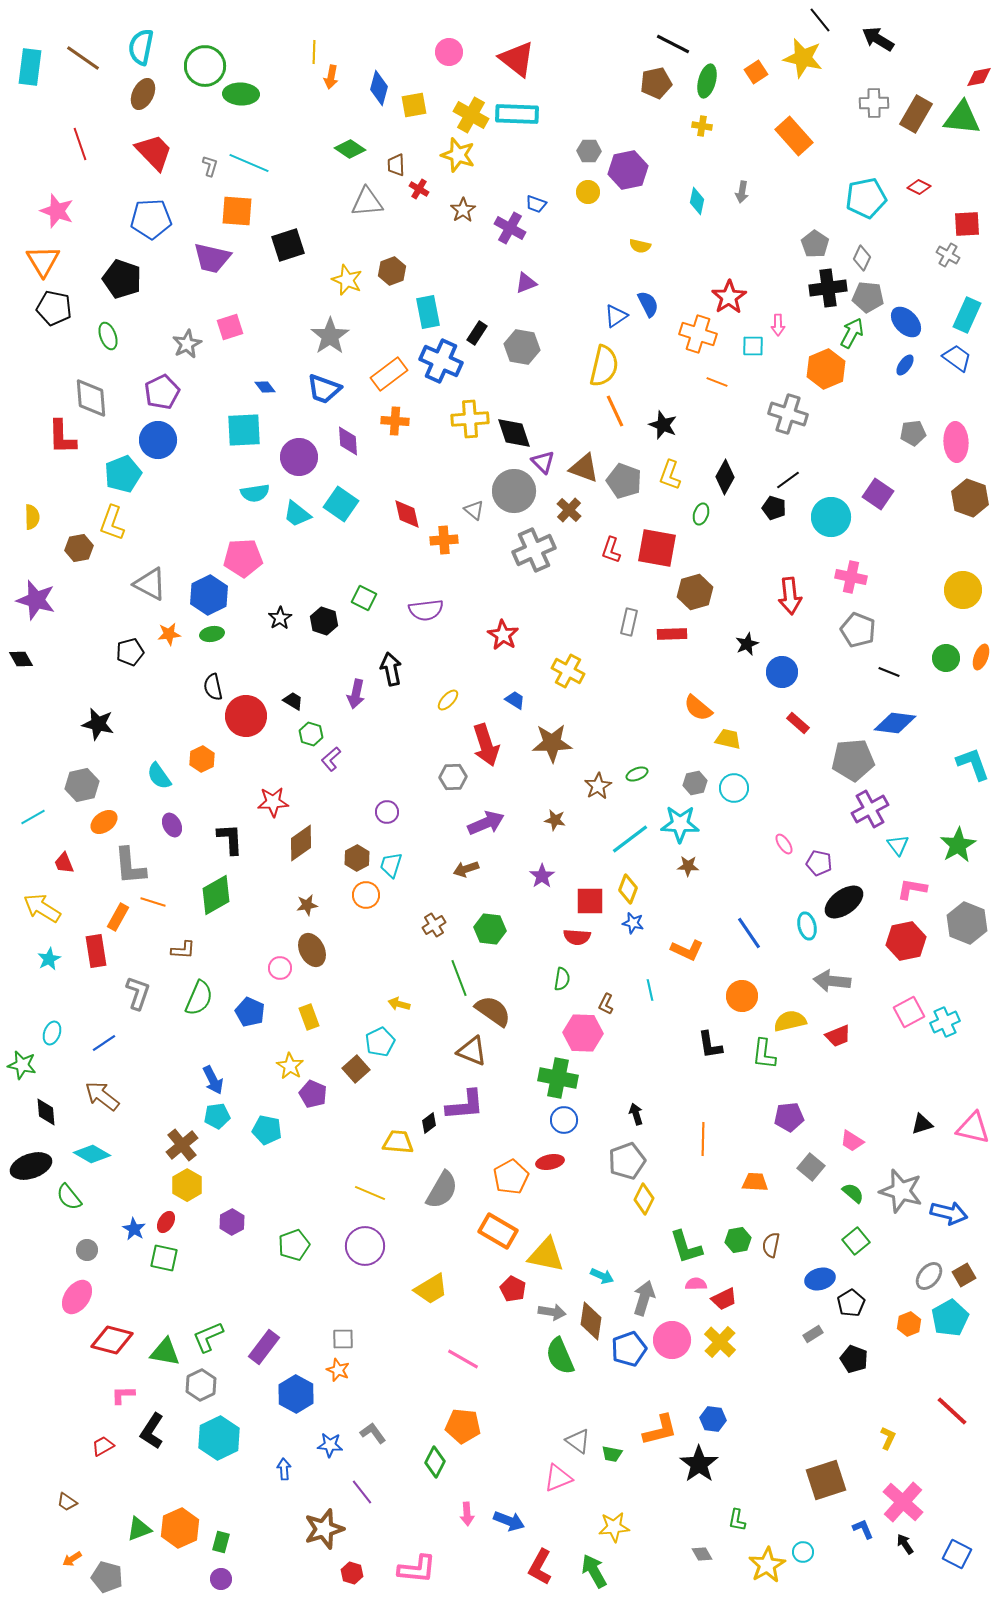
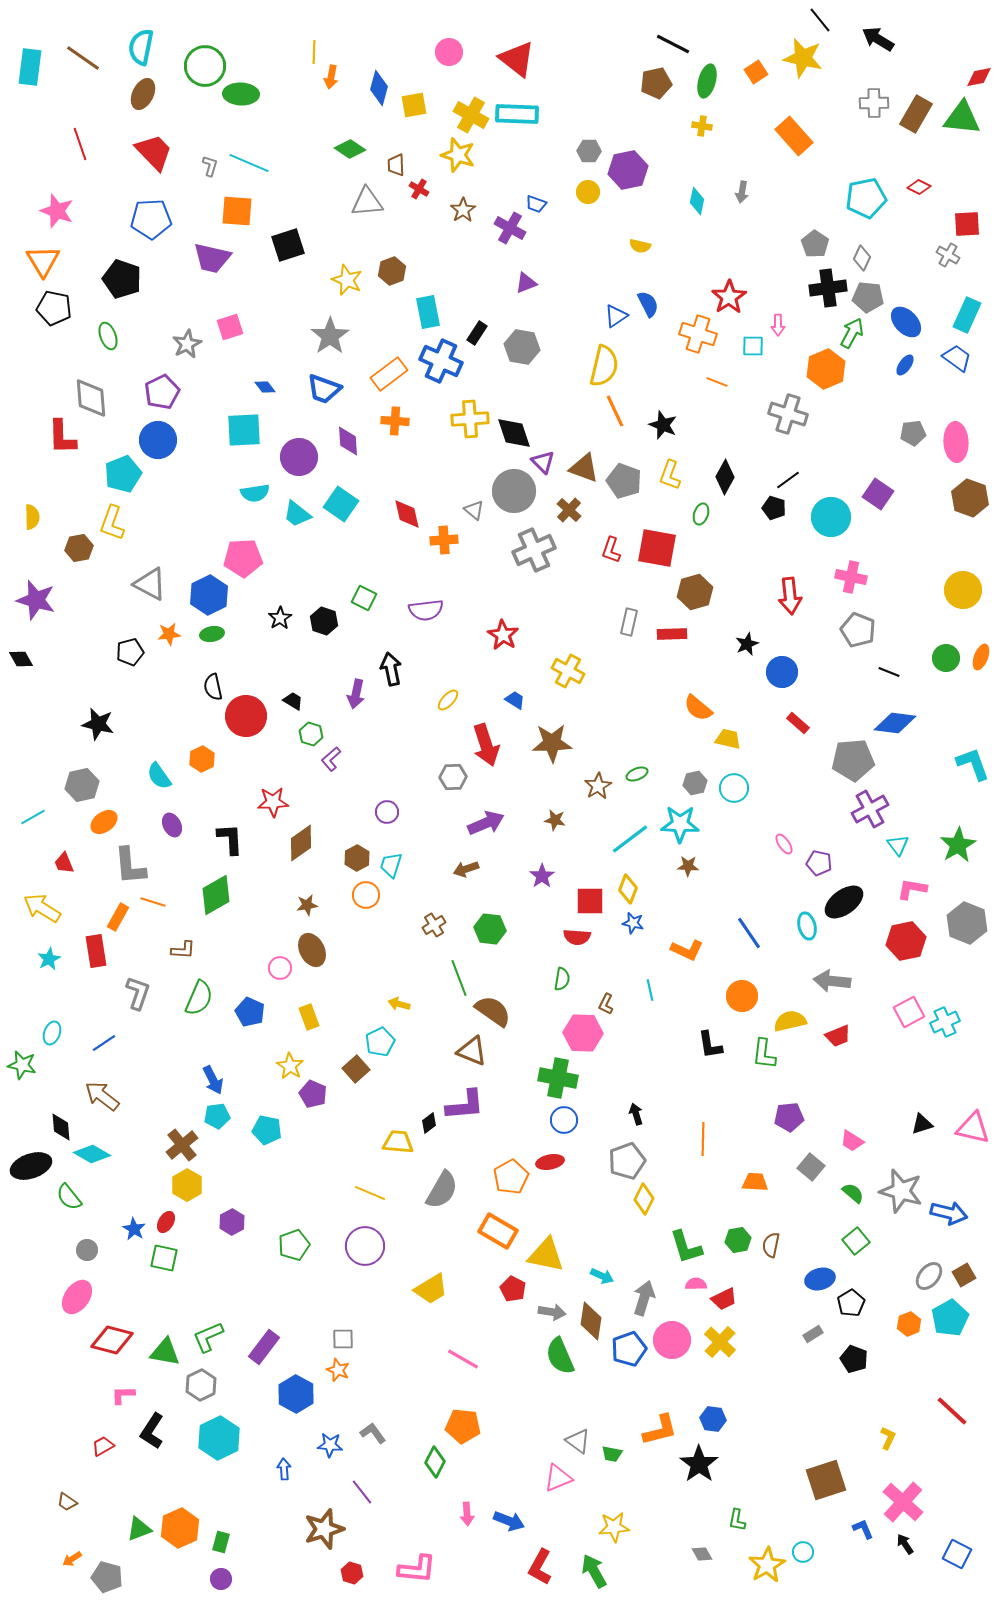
black diamond at (46, 1112): moved 15 px right, 15 px down
